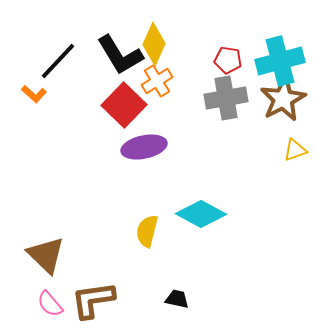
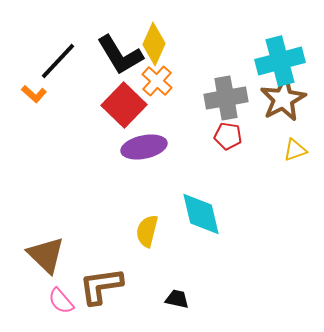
red pentagon: moved 76 px down
orange cross: rotated 16 degrees counterclockwise
cyan diamond: rotated 48 degrees clockwise
brown L-shape: moved 8 px right, 14 px up
pink semicircle: moved 11 px right, 3 px up
